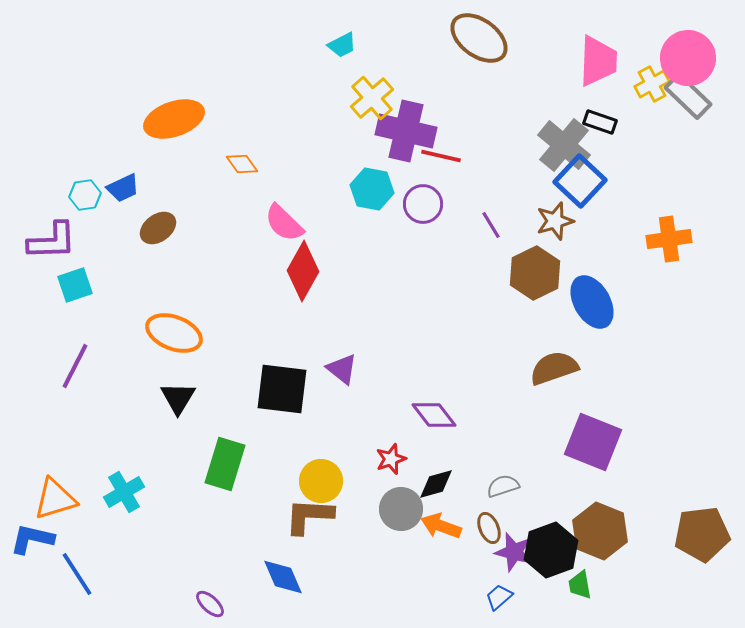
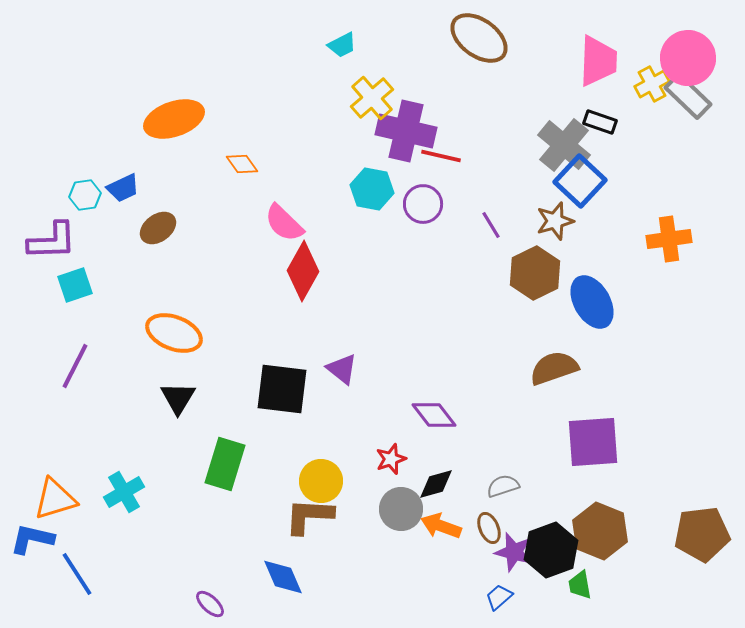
purple square at (593, 442): rotated 26 degrees counterclockwise
